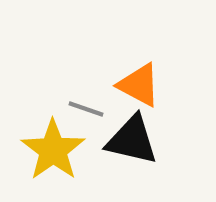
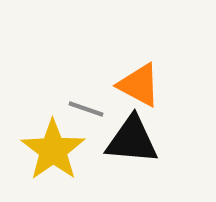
black triangle: rotated 8 degrees counterclockwise
